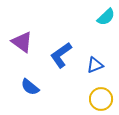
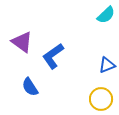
cyan semicircle: moved 2 px up
blue L-shape: moved 8 px left, 1 px down
blue triangle: moved 12 px right
blue semicircle: rotated 18 degrees clockwise
